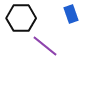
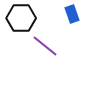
blue rectangle: moved 1 px right
